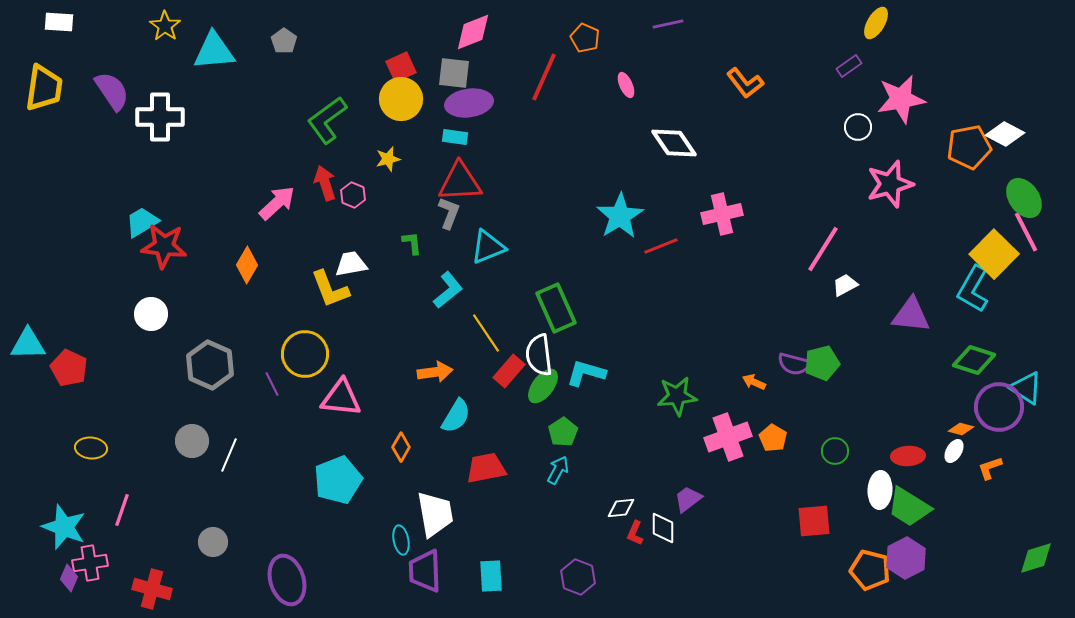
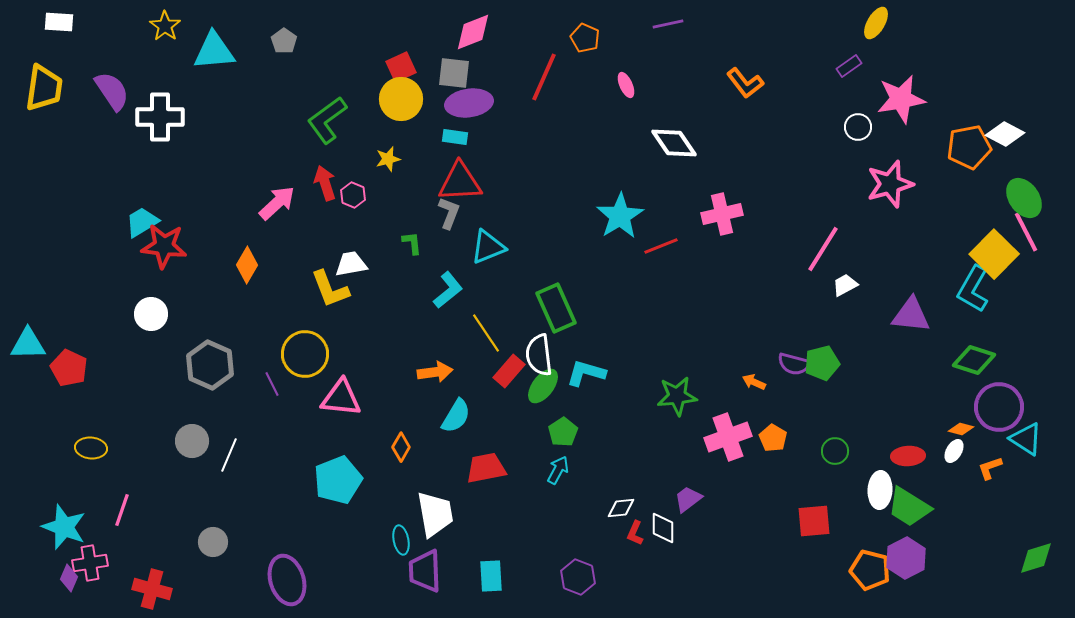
cyan triangle at (1026, 388): moved 51 px down
